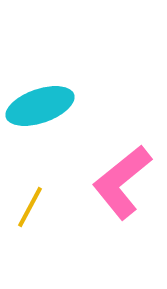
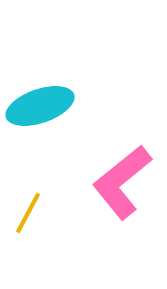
yellow line: moved 2 px left, 6 px down
